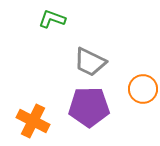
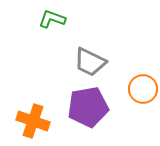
purple pentagon: moved 1 px left; rotated 9 degrees counterclockwise
orange cross: rotated 8 degrees counterclockwise
